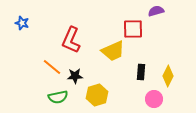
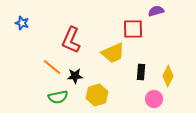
yellow trapezoid: moved 2 px down
